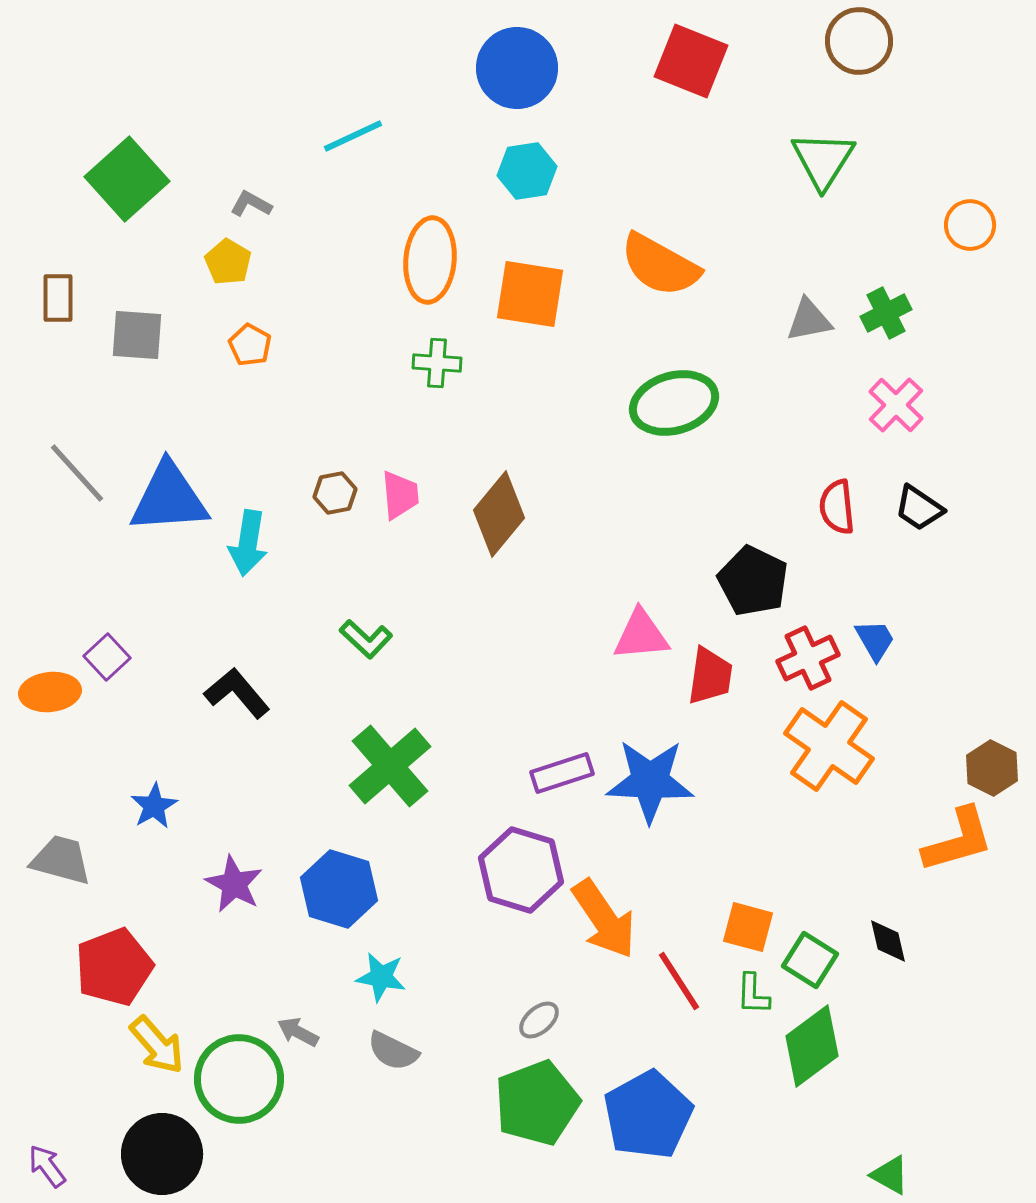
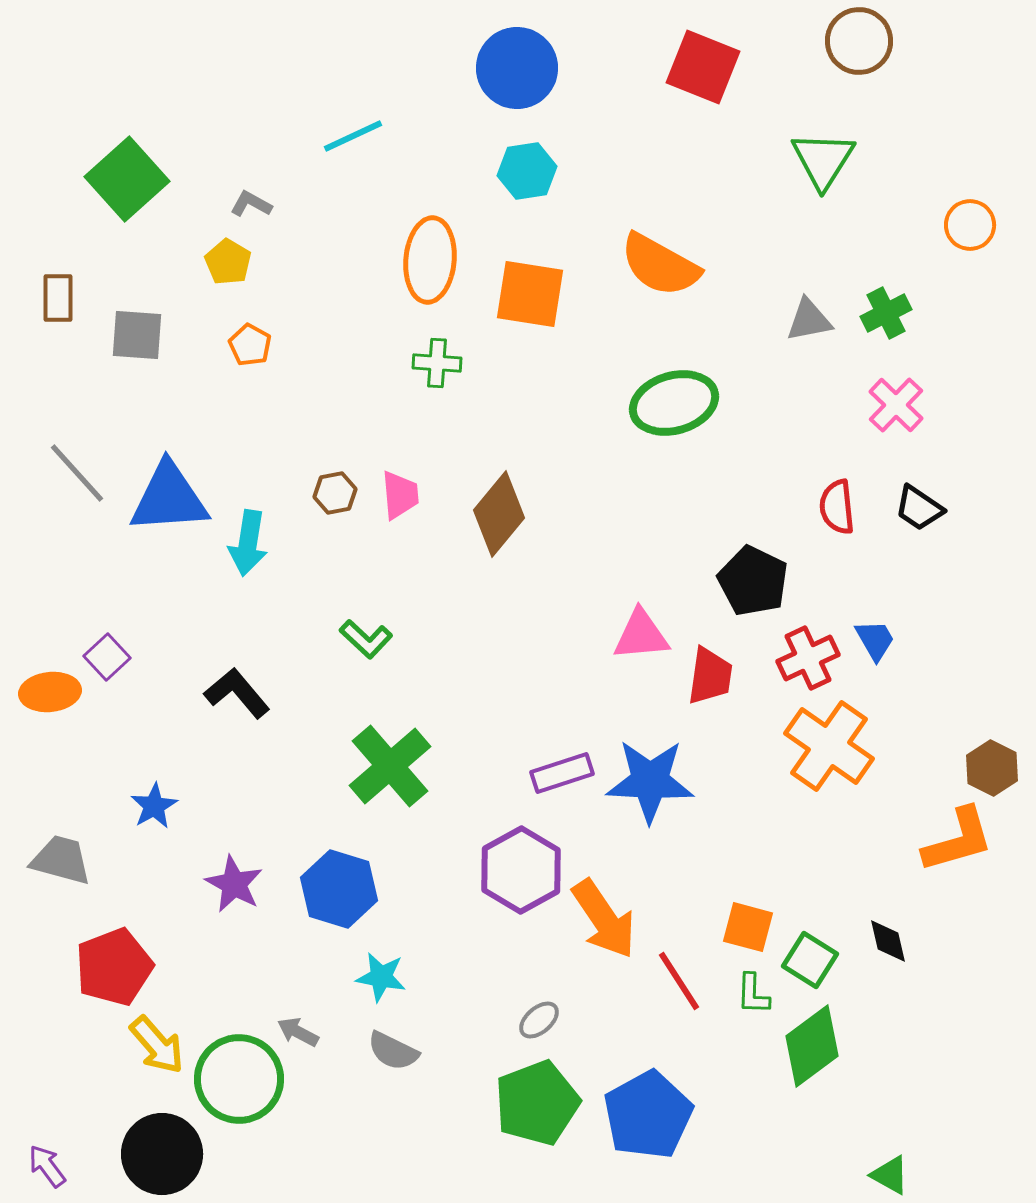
red square at (691, 61): moved 12 px right, 6 px down
purple hexagon at (521, 870): rotated 14 degrees clockwise
